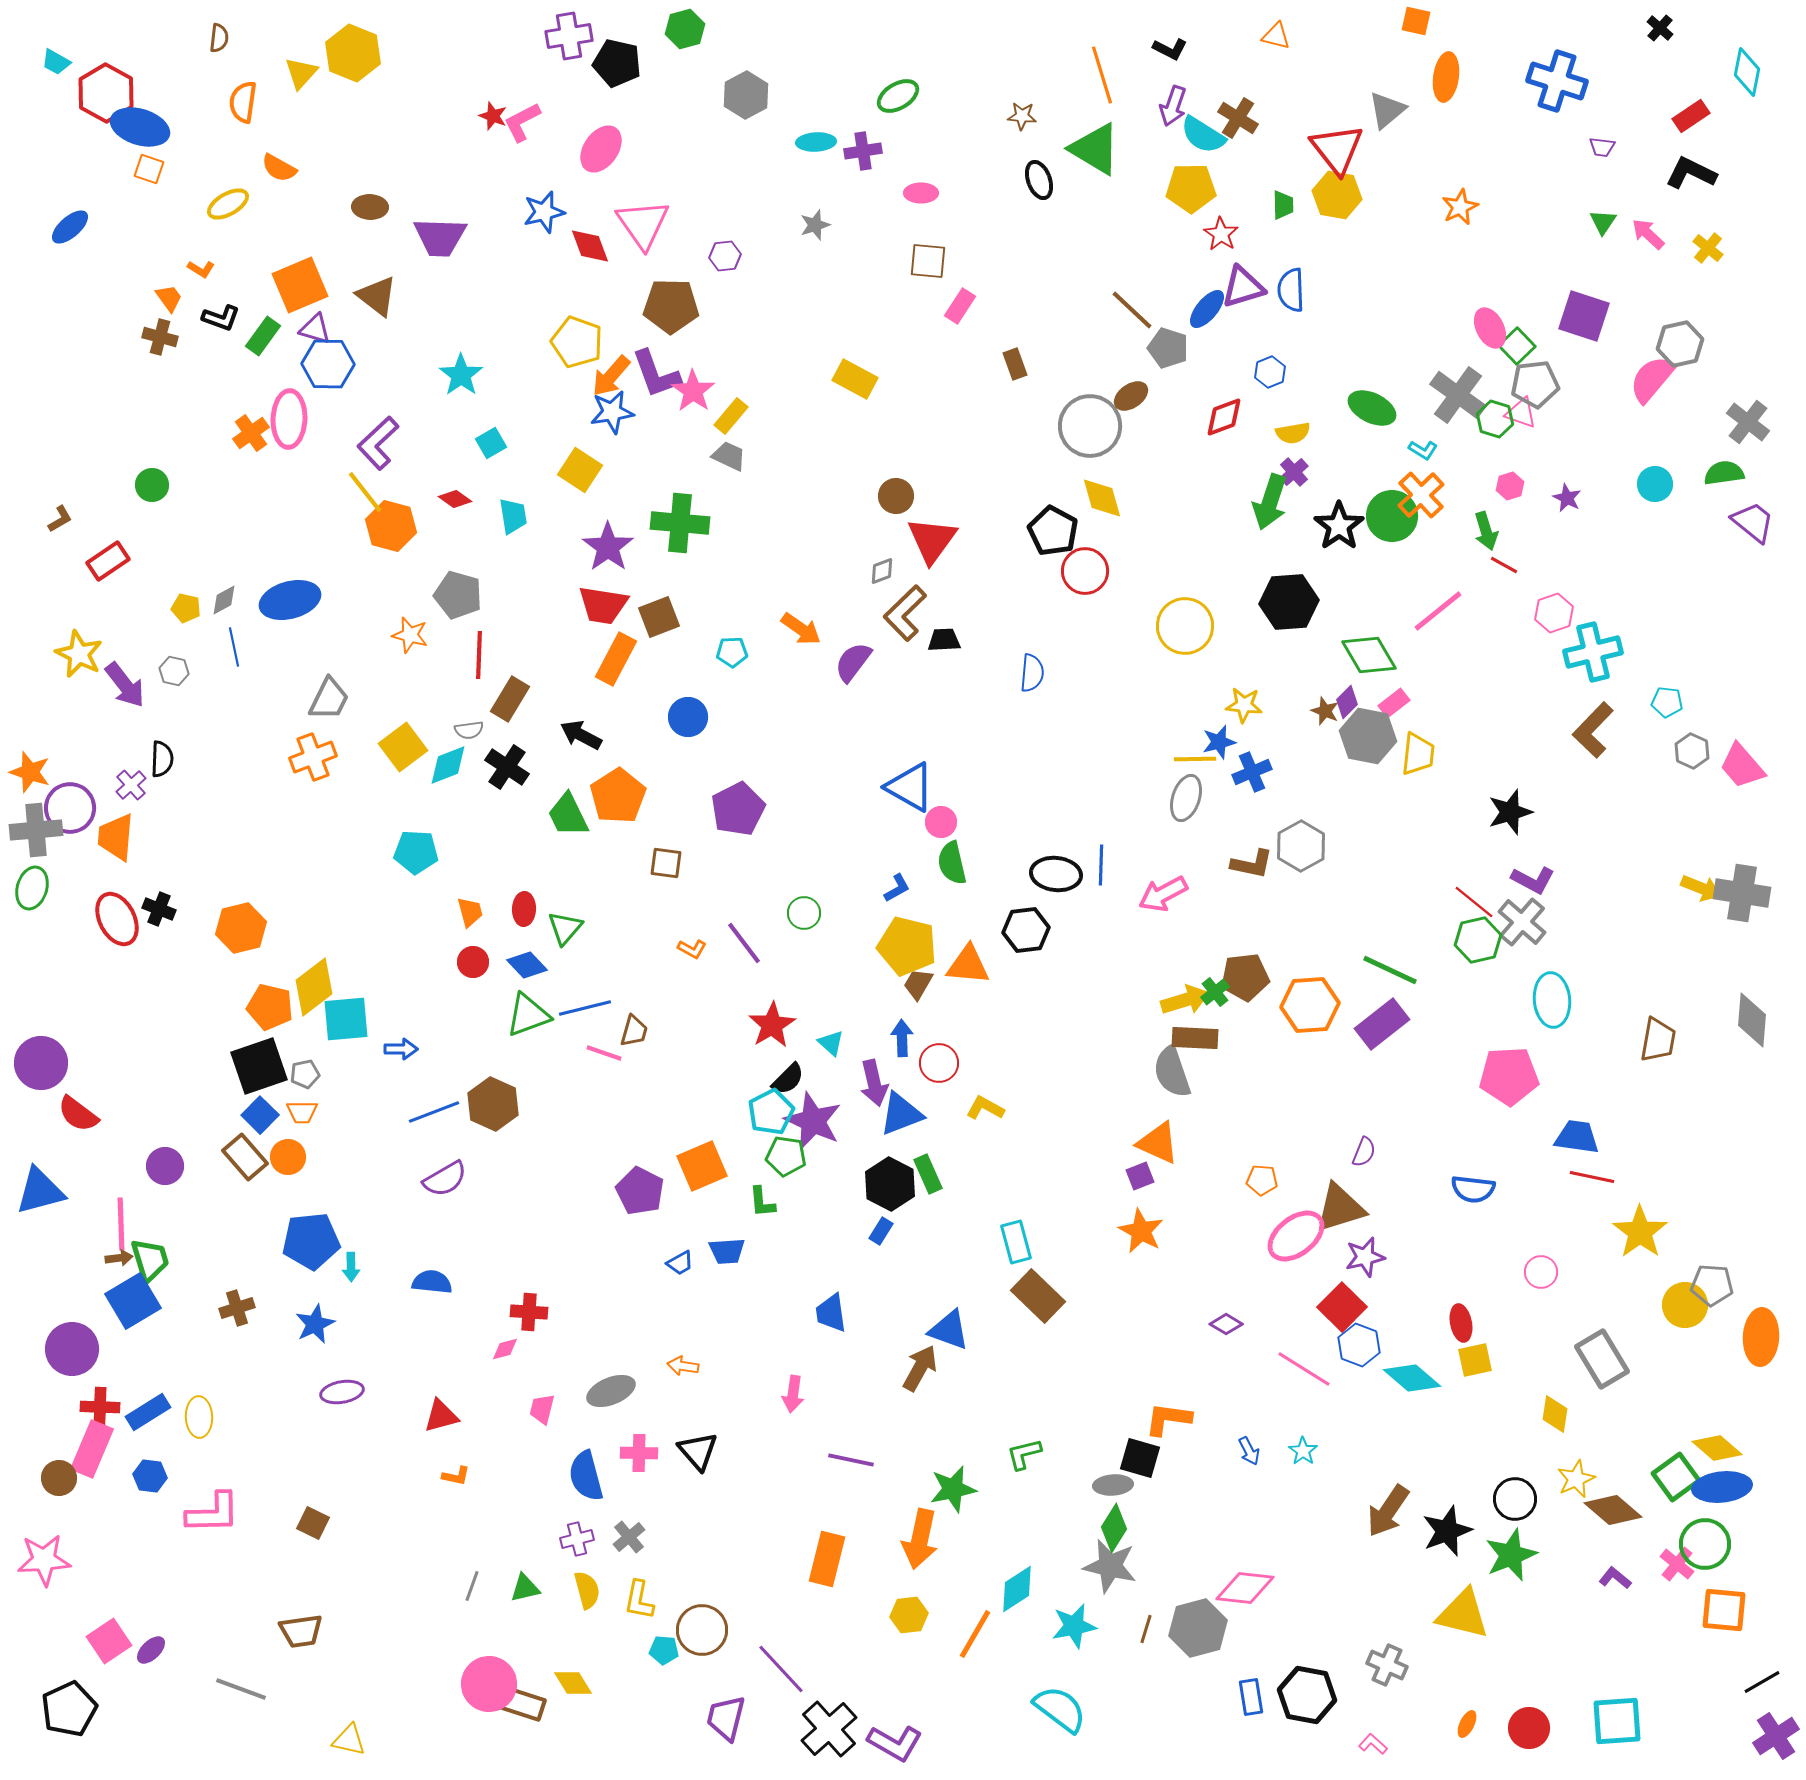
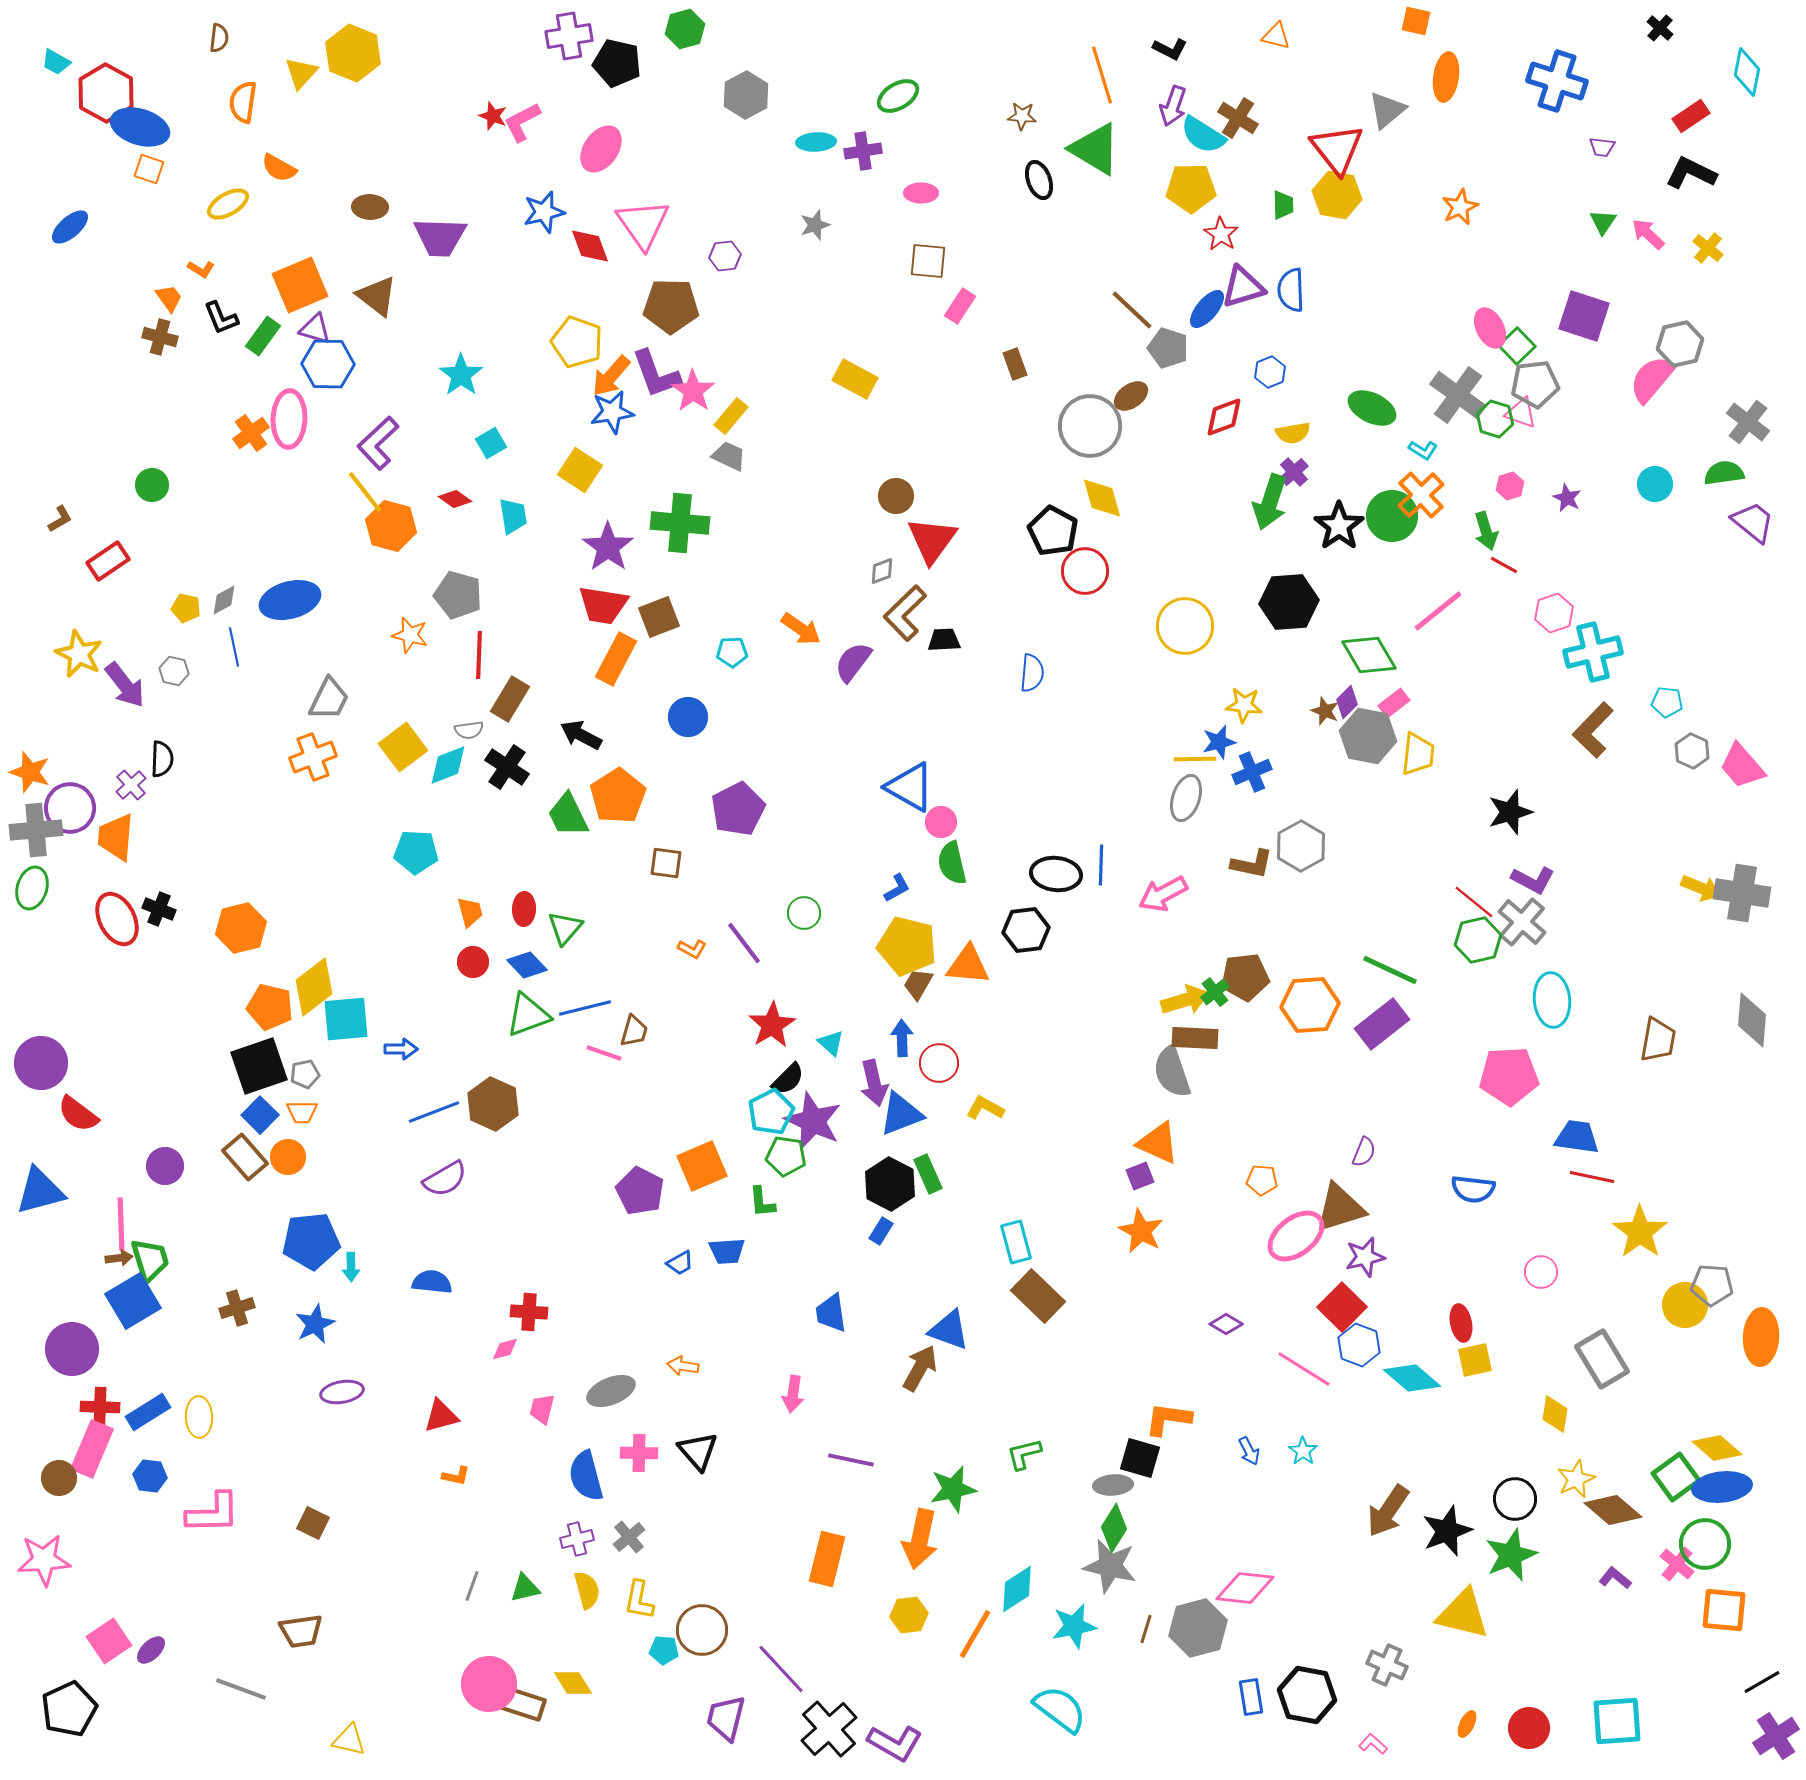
black L-shape at (221, 318): rotated 48 degrees clockwise
